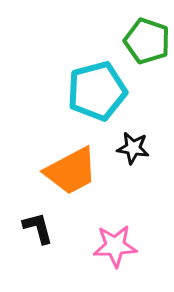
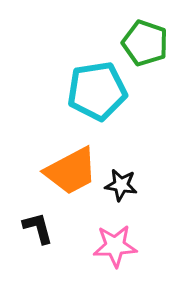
green pentagon: moved 2 px left, 2 px down
cyan pentagon: rotated 6 degrees clockwise
black star: moved 12 px left, 37 px down
